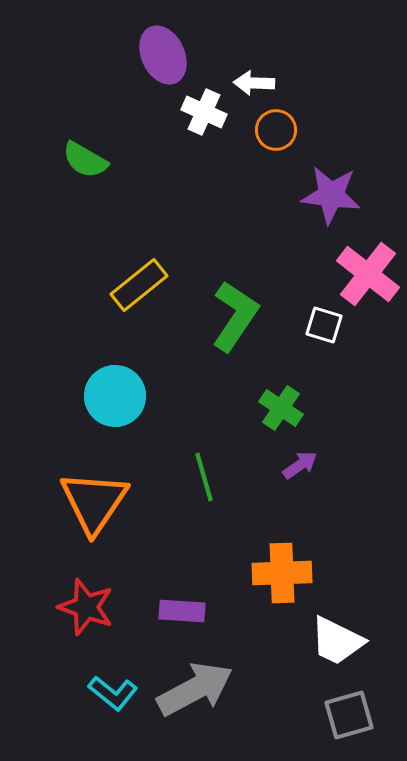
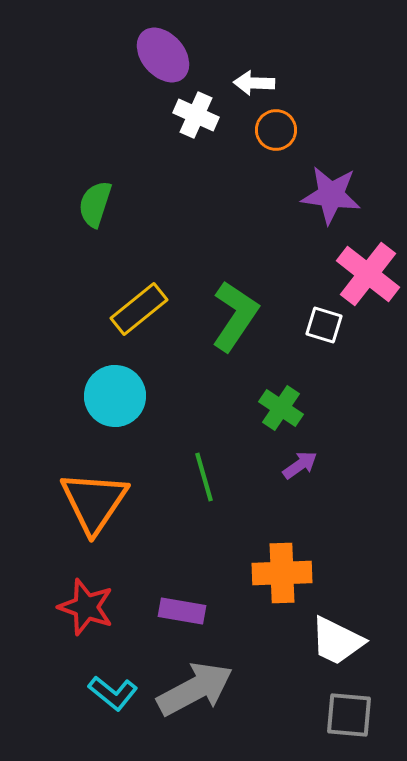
purple ellipse: rotated 16 degrees counterclockwise
white cross: moved 8 px left, 3 px down
green semicircle: moved 10 px right, 44 px down; rotated 78 degrees clockwise
yellow rectangle: moved 24 px down
purple rectangle: rotated 6 degrees clockwise
gray square: rotated 21 degrees clockwise
